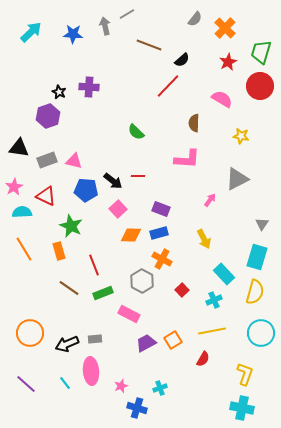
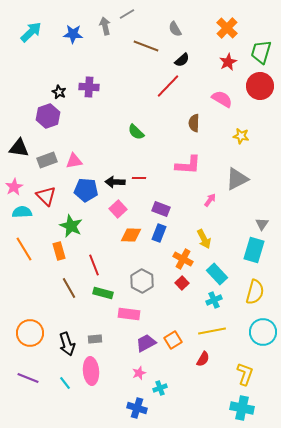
gray semicircle at (195, 19): moved 20 px left, 10 px down; rotated 112 degrees clockwise
orange cross at (225, 28): moved 2 px right
brown line at (149, 45): moved 3 px left, 1 px down
pink L-shape at (187, 159): moved 1 px right, 6 px down
pink triangle at (74, 161): rotated 24 degrees counterclockwise
red line at (138, 176): moved 1 px right, 2 px down
black arrow at (113, 181): moved 2 px right, 1 px down; rotated 144 degrees clockwise
red triangle at (46, 196): rotated 20 degrees clockwise
blue rectangle at (159, 233): rotated 54 degrees counterclockwise
cyan rectangle at (257, 257): moved 3 px left, 7 px up
orange cross at (162, 259): moved 21 px right
cyan rectangle at (224, 274): moved 7 px left
brown line at (69, 288): rotated 25 degrees clockwise
red square at (182, 290): moved 7 px up
green rectangle at (103, 293): rotated 36 degrees clockwise
pink rectangle at (129, 314): rotated 20 degrees counterclockwise
cyan circle at (261, 333): moved 2 px right, 1 px up
black arrow at (67, 344): rotated 85 degrees counterclockwise
purple line at (26, 384): moved 2 px right, 6 px up; rotated 20 degrees counterclockwise
pink star at (121, 386): moved 18 px right, 13 px up
